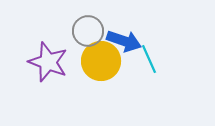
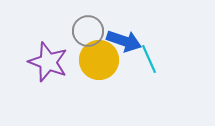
yellow circle: moved 2 px left, 1 px up
